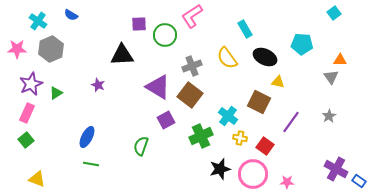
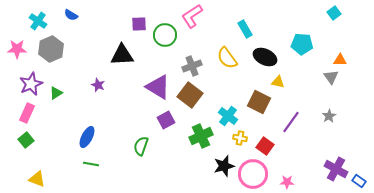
black star at (220, 169): moved 4 px right, 3 px up
